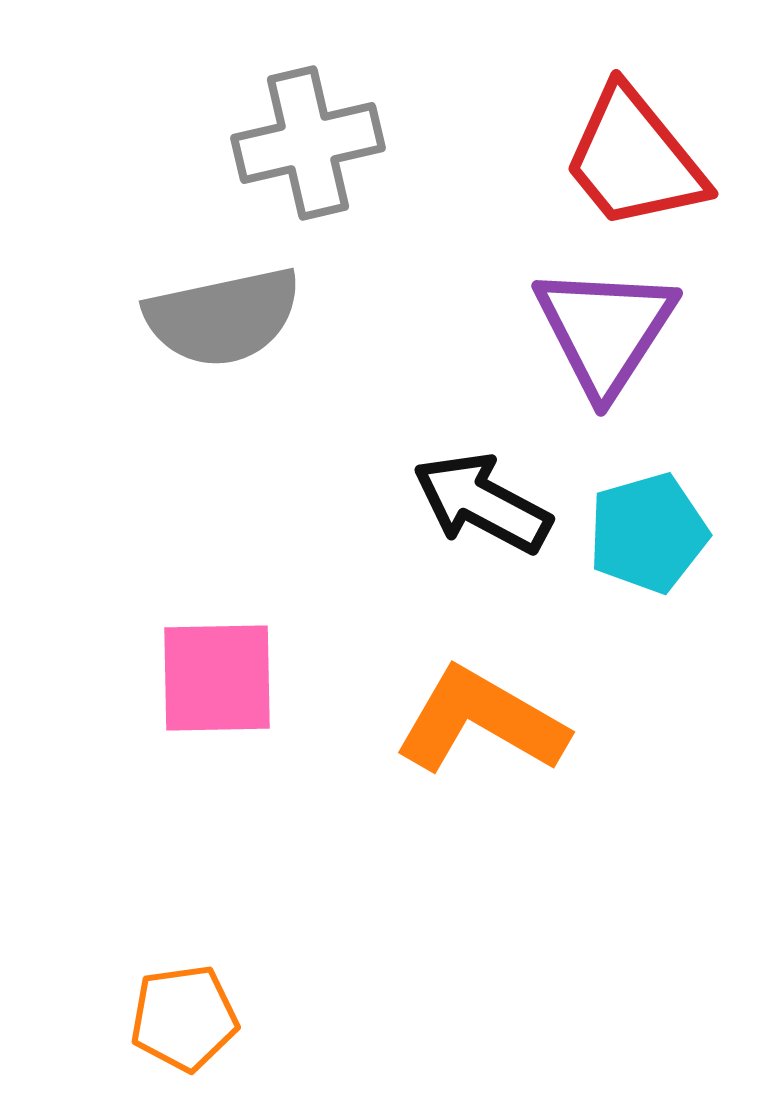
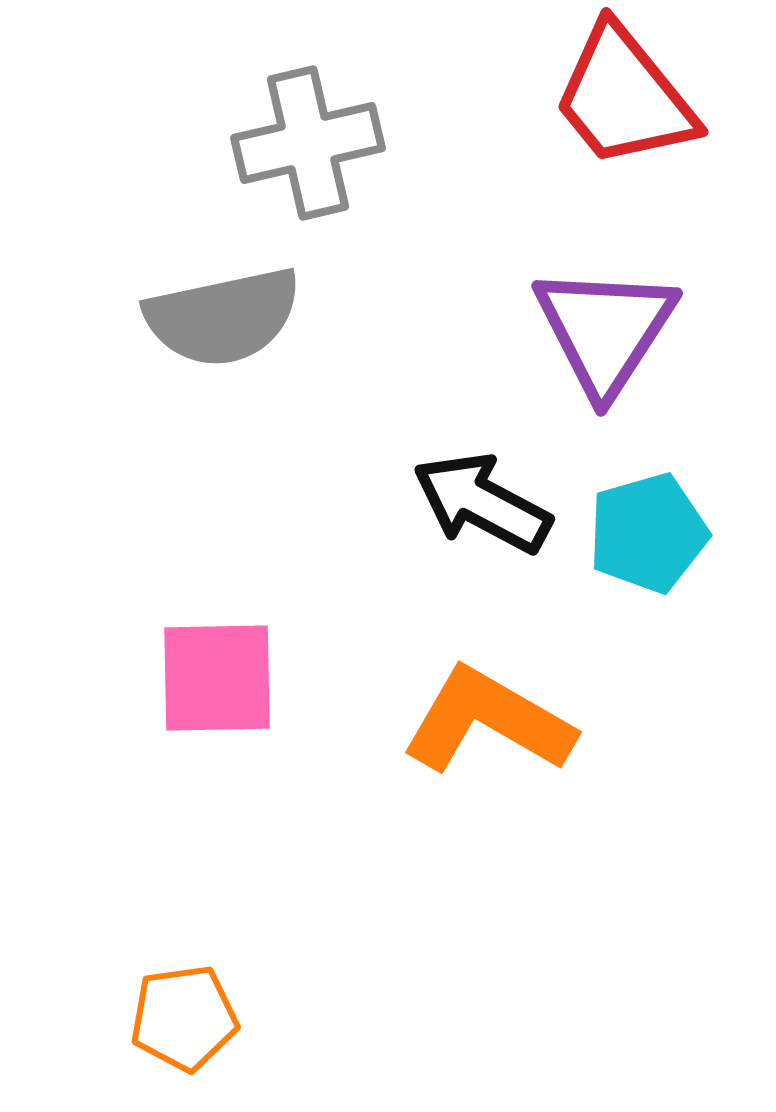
red trapezoid: moved 10 px left, 62 px up
orange L-shape: moved 7 px right
